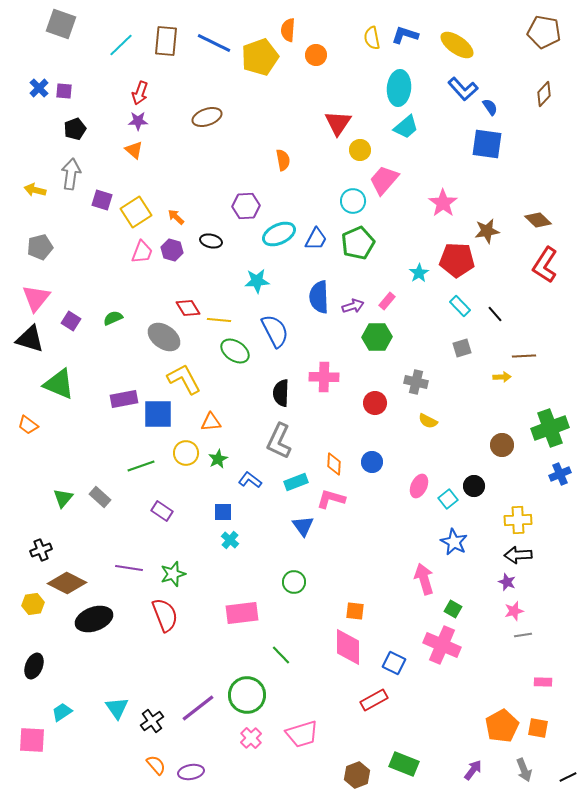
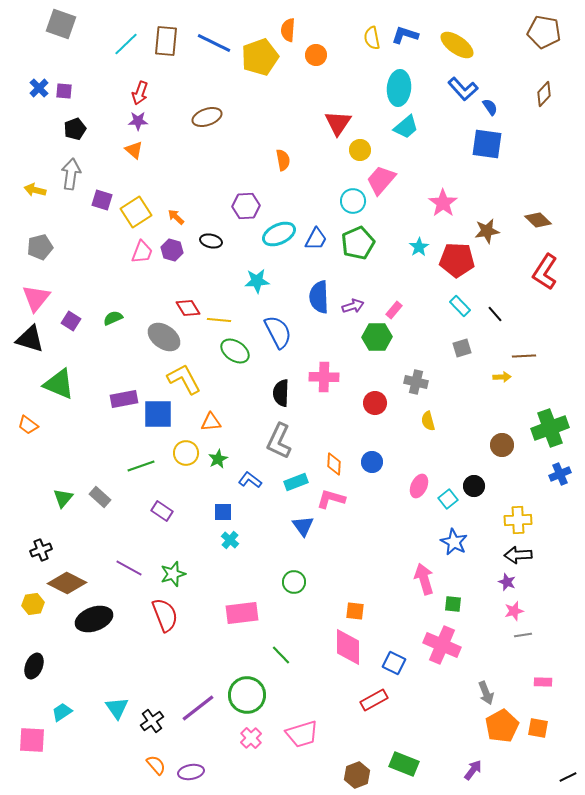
cyan line at (121, 45): moved 5 px right, 1 px up
pink trapezoid at (384, 180): moved 3 px left
red L-shape at (545, 265): moved 7 px down
cyan star at (419, 273): moved 26 px up
pink rectangle at (387, 301): moved 7 px right, 9 px down
blue semicircle at (275, 331): moved 3 px right, 1 px down
yellow semicircle at (428, 421): rotated 48 degrees clockwise
purple line at (129, 568): rotated 20 degrees clockwise
green square at (453, 609): moved 5 px up; rotated 24 degrees counterclockwise
gray arrow at (524, 770): moved 38 px left, 77 px up
